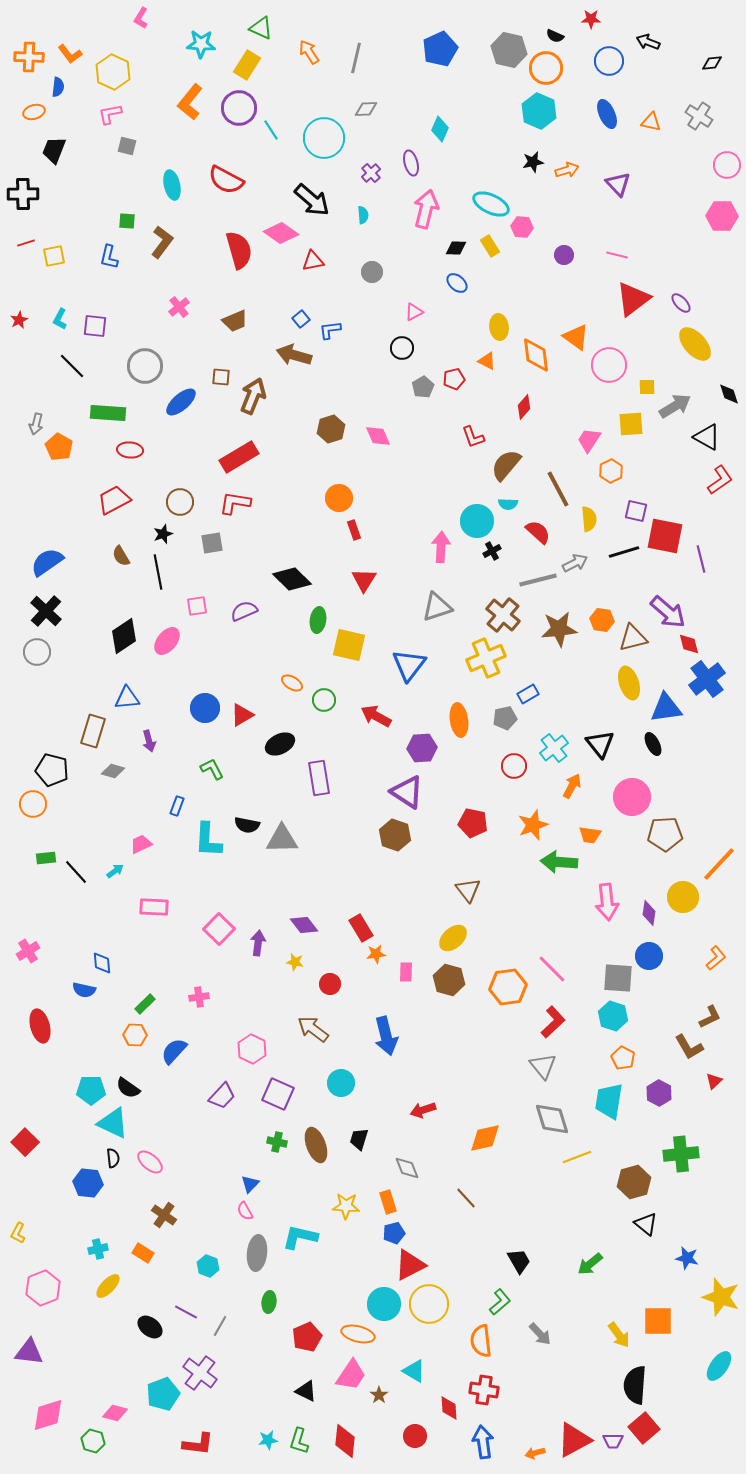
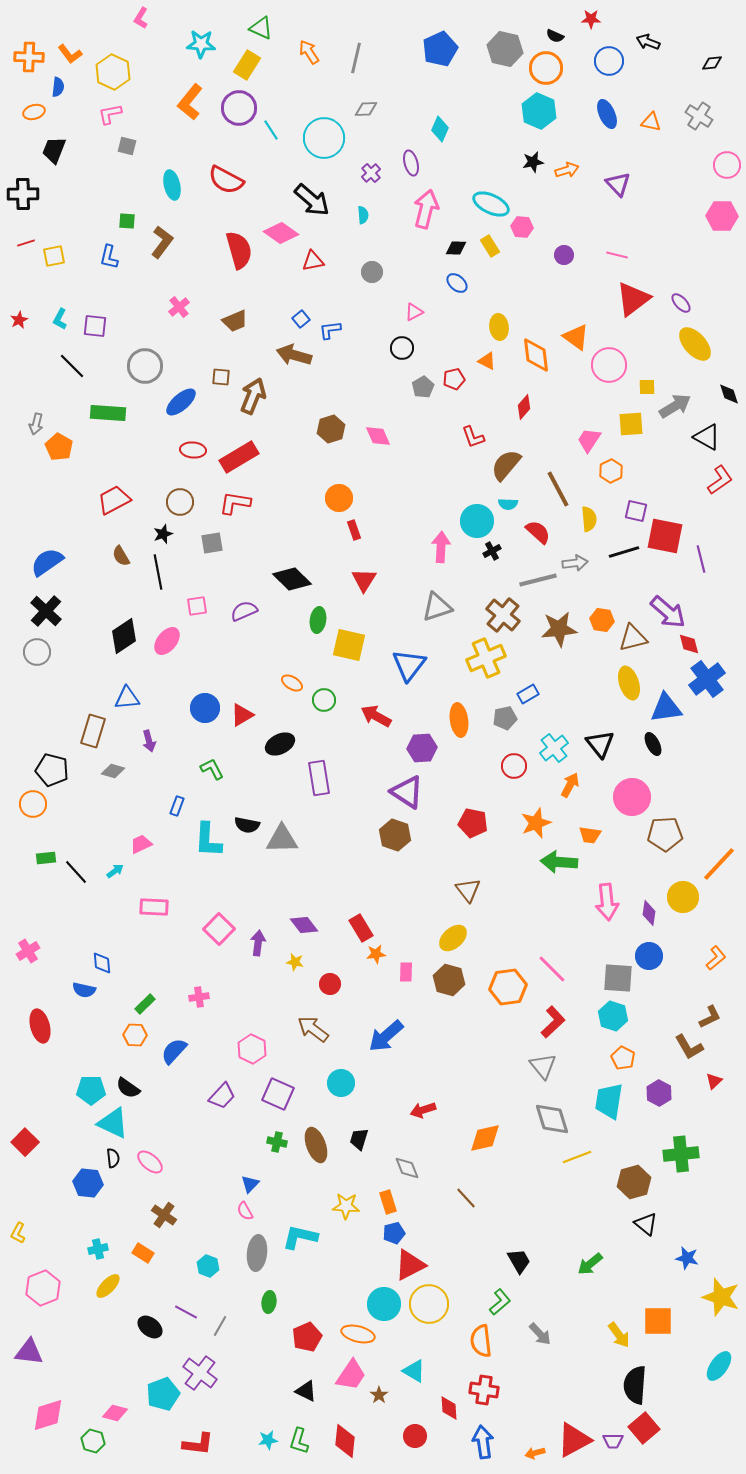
gray hexagon at (509, 50): moved 4 px left, 1 px up
red ellipse at (130, 450): moved 63 px right
gray arrow at (575, 563): rotated 20 degrees clockwise
orange arrow at (572, 786): moved 2 px left, 1 px up
orange star at (533, 825): moved 3 px right, 2 px up
blue arrow at (386, 1036): rotated 63 degrees clockwise
